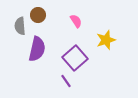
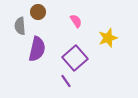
brown circle: moved 3 px up
yellow star: moved 2 px right, 2 px up
